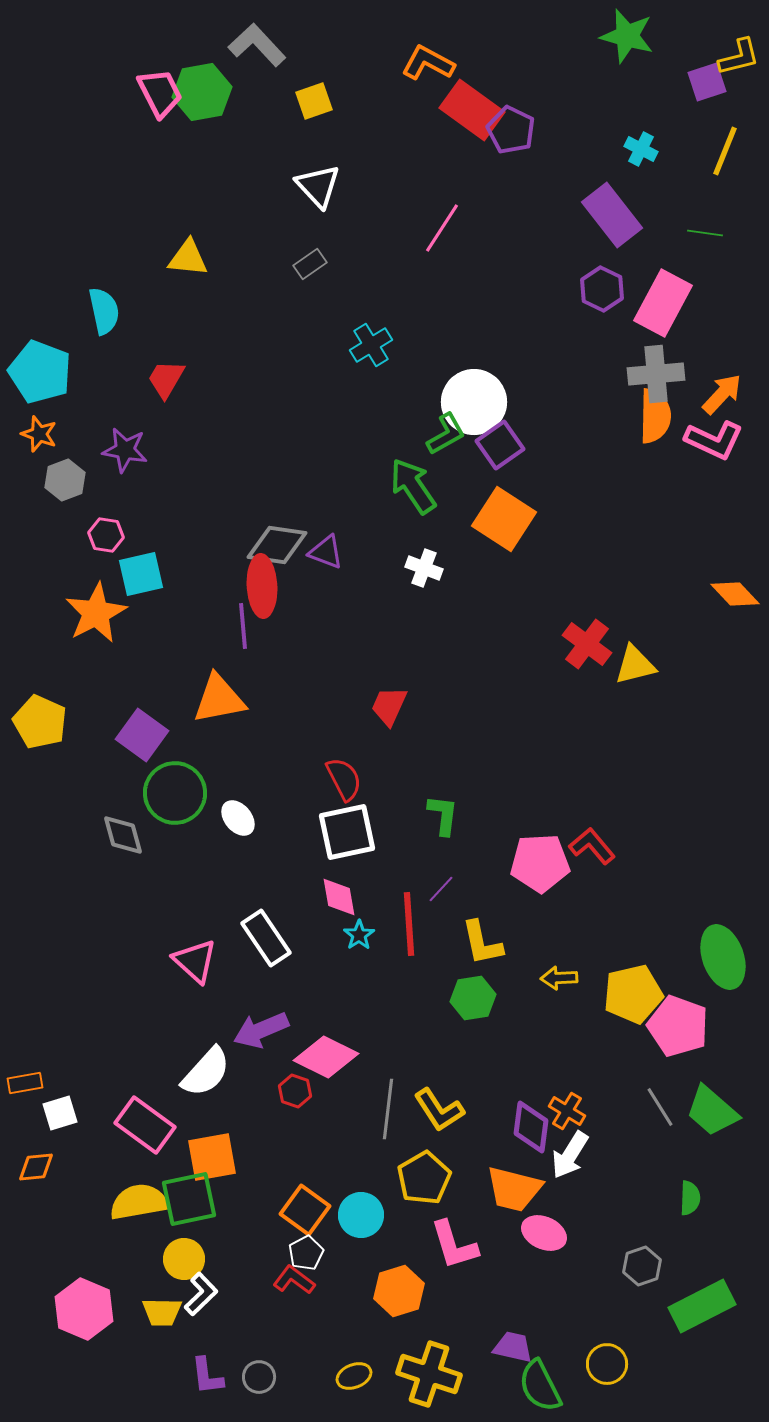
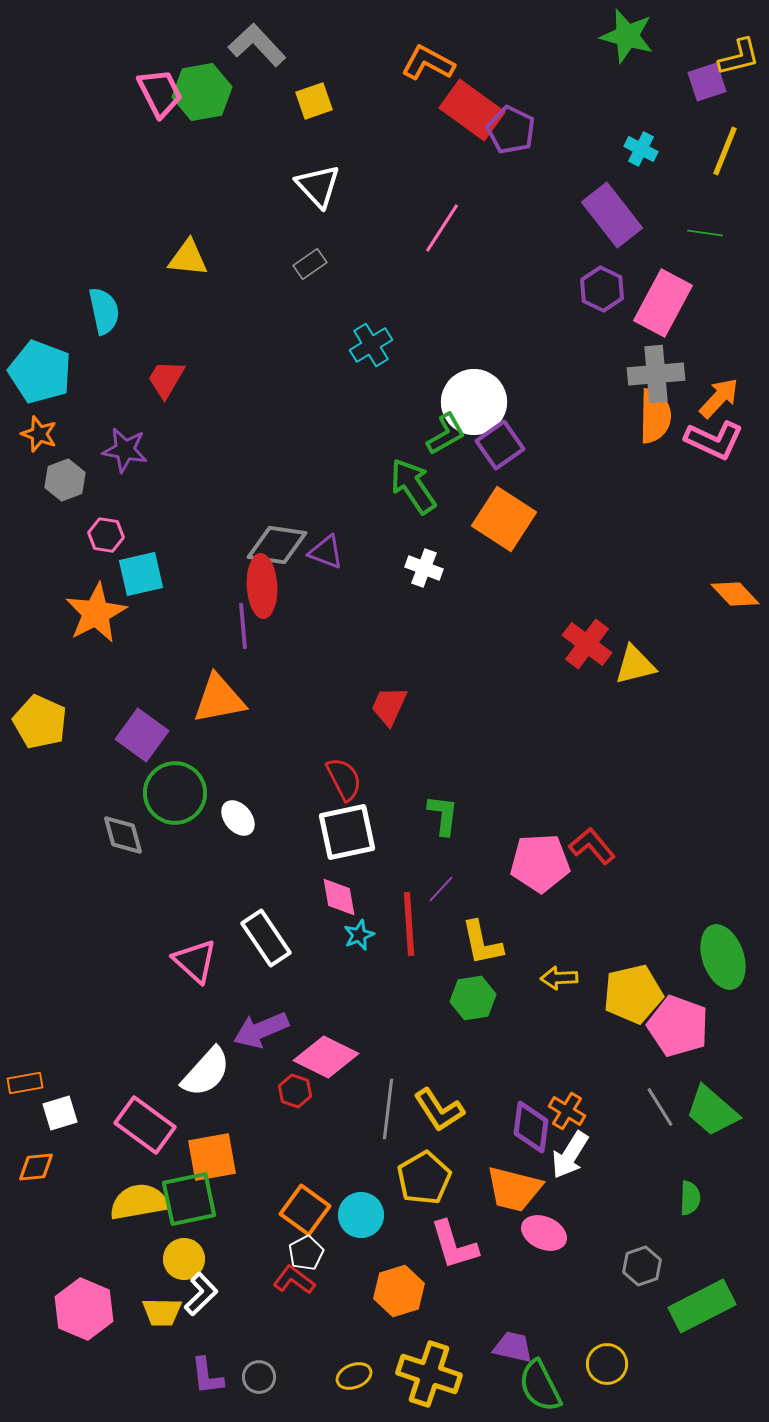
orange arrow at (722, 394): moved 3 px left, 4 px down
cyan star at (359, 935): rotated 12 degrees clockwise
